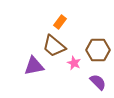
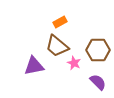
orange rectangle: rotated 24 degrees clockwise
brown trapezoid: moved 3 px right
